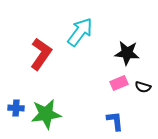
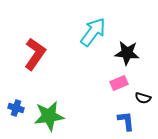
cyan arrow: moved 13 px right
red L-shape: moved 6 px left
black semicircle: moved 11 px down
blue cross: rotated 14 degrees clockwise
green star: moved 3 px right, 2 px down
blue L-shape: moved 11 px right
